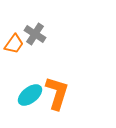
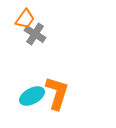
orange trapezoid: moved 11 px right, 25 px up
cyan ellipse: moved 2 px right, 1 px down; rotated 10 degrees clockwise
